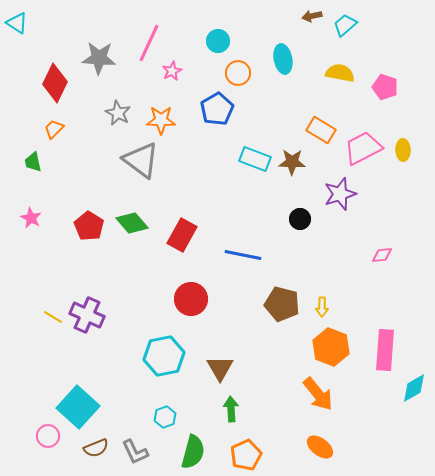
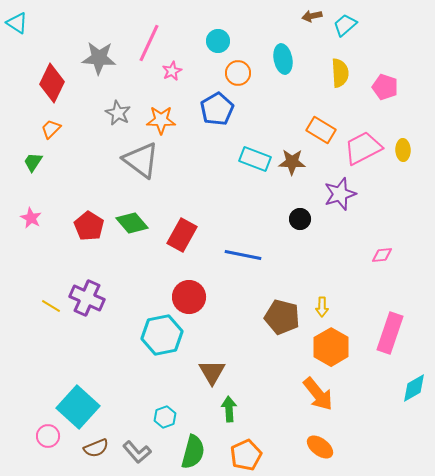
yellow semicircle at (340, 73): rotated 76 degrees clockwise
red diamond at (55, 83): moved 3 px left
orange trapezoid at (54, 129): moved 3 px left
green trapezoid at (33, 162): rotated 45 degrees clockwise
red circle at (191, 299): moved 2 px left, 2 px up
brown pentagon at (282, 304): moved 13 px down
purple cross at (87, 315): moved 17 px up
yellow line at (53, 317): moved 2 px left, 11 px up
orange hexagon at (331, 347): rotated 9 degrees clockwise
pink rectangle at (385, 350): moved 5 px right, 17 px up; rotated 15 degrees clockwise
cyan hexagon at (164, 356): moved 2 px left, 21 px up
brown triangle at (220, 368): moved 8 px left, 4 px down
green arrow at (231, 409): moved 2 px left
gray L-shape at (135, 452): moved 2 px right; rotated 16 degrees counterclockwise
